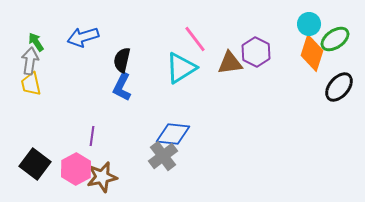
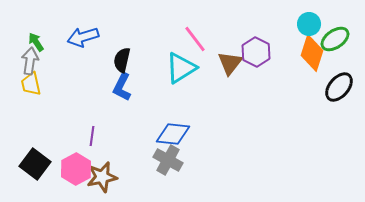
brown triangle: rotated 44 degrees counterclockwise
gray cross: moved 5 px right, 4 px down; rotated 24 degrees counterclockwise
